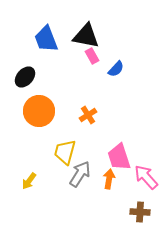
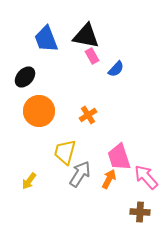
orange arrow: rotated 18 degrees clockwise
